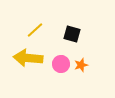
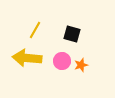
yellow line: rotated 18 degrees counterclockwise
yellow arrow: moved 1 px left
pink circle: moved 1 px right, 3 px up
